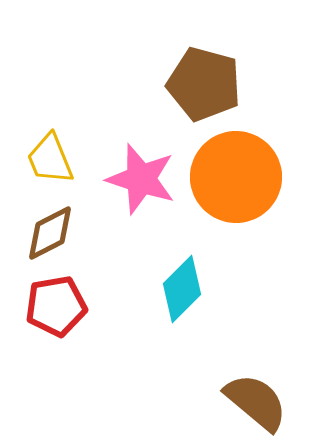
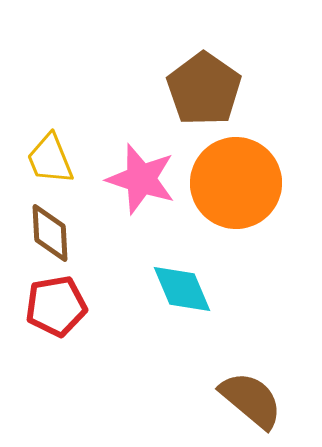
brown pentagon: moved 5 px down; rotated 20 degrees clockwise
orange circle: moved 6 px down
brown diamond: rotated 66 degrees counterclockwise
cyan diamond: rotated 68 degrees counterclockwise
brown semicircle: moved 5 px left, 2 px up
